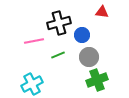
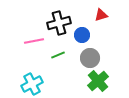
red triangle: moved 1 px left, 3 px down; rotated 24 degrees counterclockwise
gray circle: moved 1 px right, 1 px down
green cross: moved 1 px right, 1 px down; rotated 20 degrees counterclockwise
